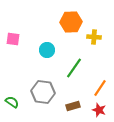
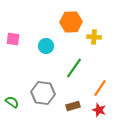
cyan circle: moved 1 px left, 4 px up
gray hexagon: moved 1 px down
